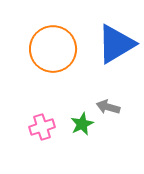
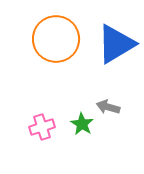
orange circle: moved 3 px right, 10 px up
green star: rotated 15 degrees counterclockwise
